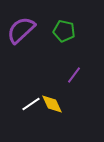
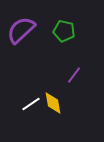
yellow diamond: moved 1 px right, 1 px up; rotated 15 degrees clockwise
